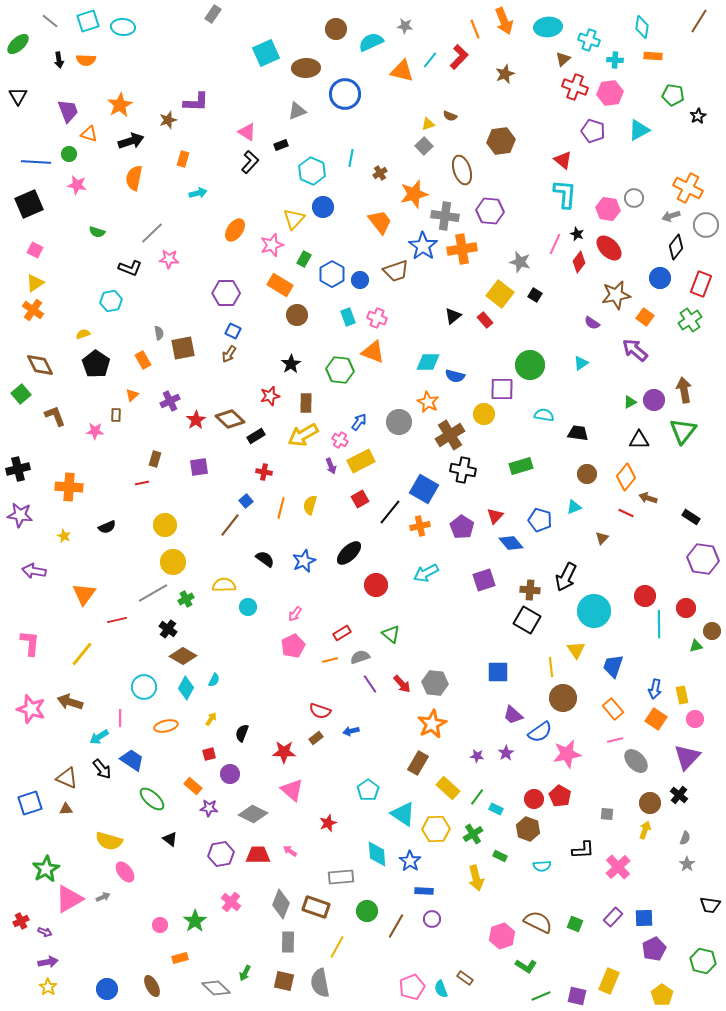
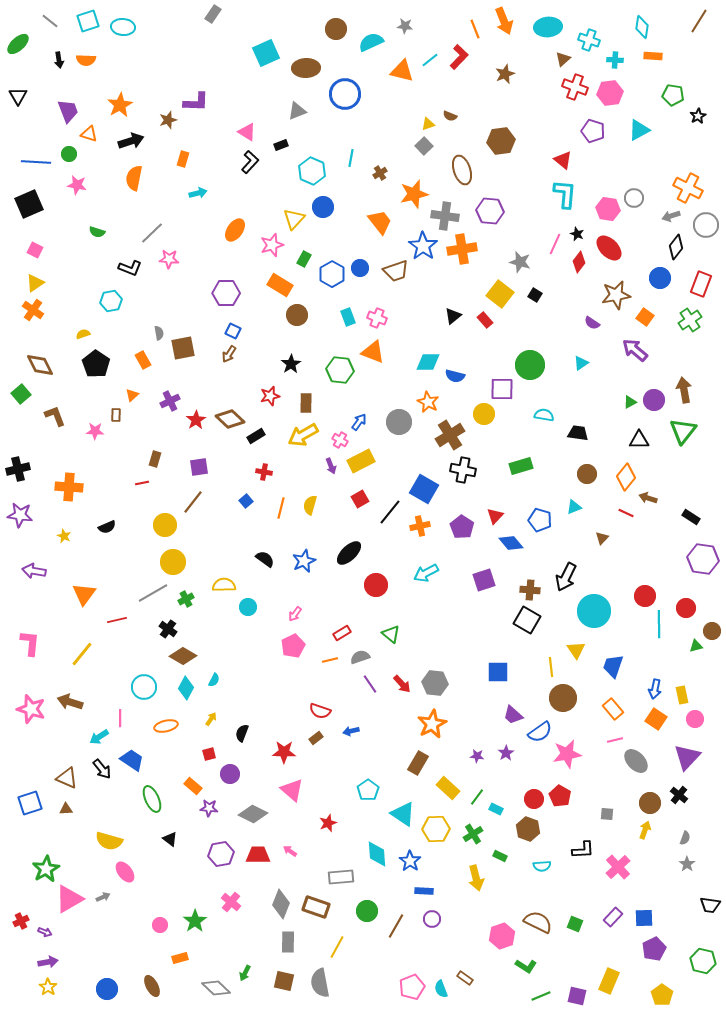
cyan line at (430, 60): rotated 12 degrees clockwise
blue circle at (360, 280): moved 12 px up
brown line at (230, 525): moved 37 px left, 23 px up
green ellipse at (152, 799): rotated 24 degrees clockwise
